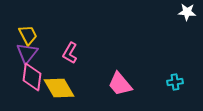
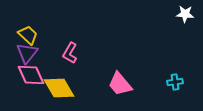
white star: moved 2 px left, 2 px down
yellow trapezoid: rotated 20 degrees counterclockwise
pink diamond: moved 1 px left, 2 px up; rotated 32 degrees counterclockwise
